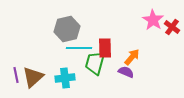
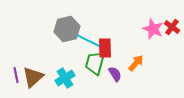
pink star: moved 9 px down; rotated 10 degrees counterclockwise
cyan line: moved 10 px right, 7 px up; rotated 25 degrees clockwise
orange arrow: moved 4 px right, 6 px down
purple semicircle: moved 11 px left, 2 px down; rotated 35 degrees clockwise
cyan cross: rotated 24 degrees counterclockwise
